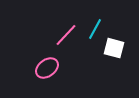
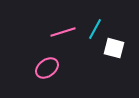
pink line: moved 3 px left, 3 px up; rotated 30 degrees clockwise
